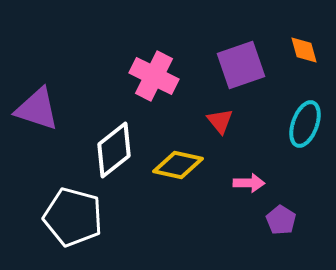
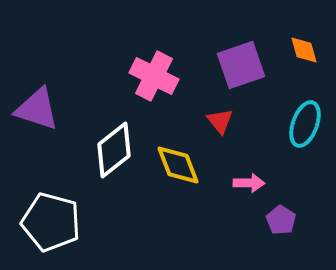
yellow diamond: rotated 57 degrees clockwise
white pentagon: moved 22 px left, 5 px down
